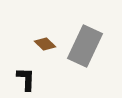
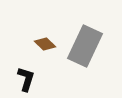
black L-shape: rotated 15 degrees clockwise
